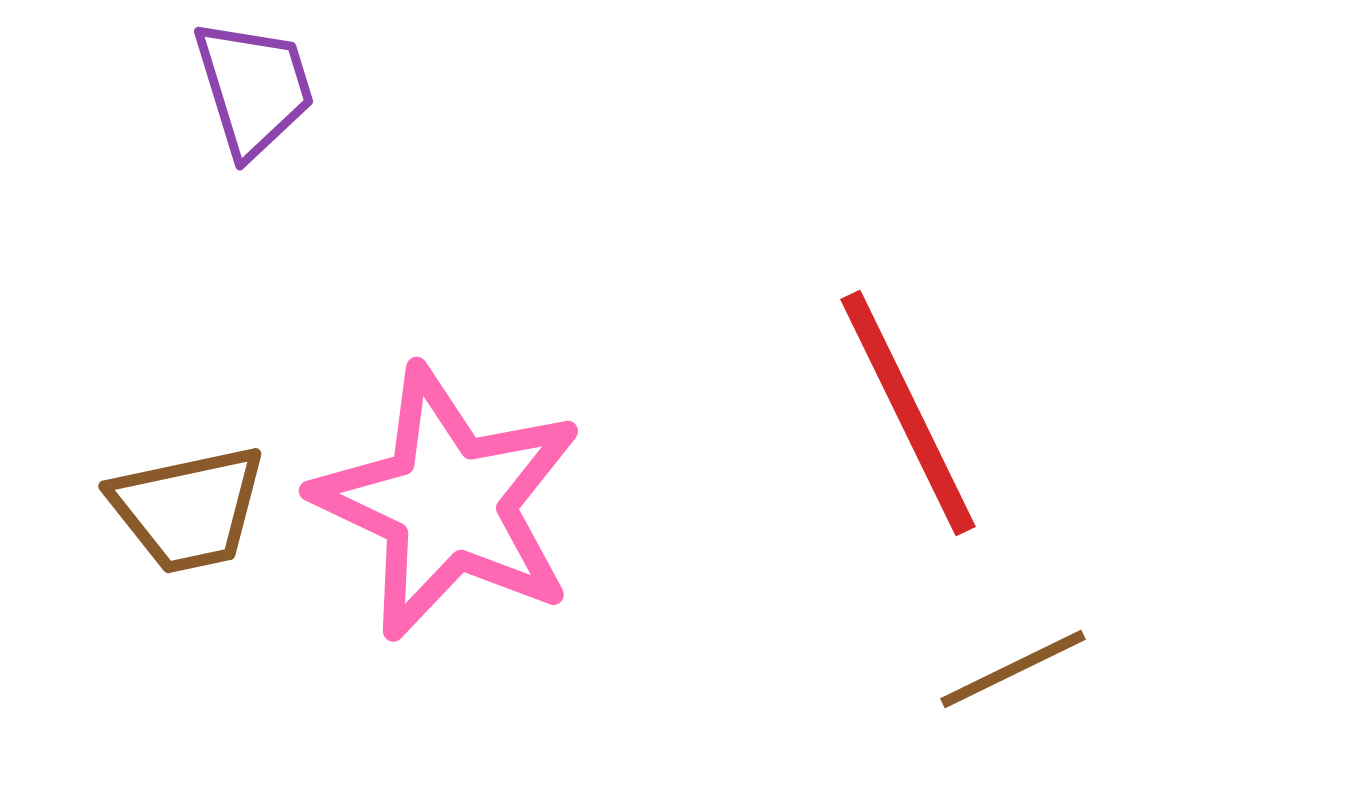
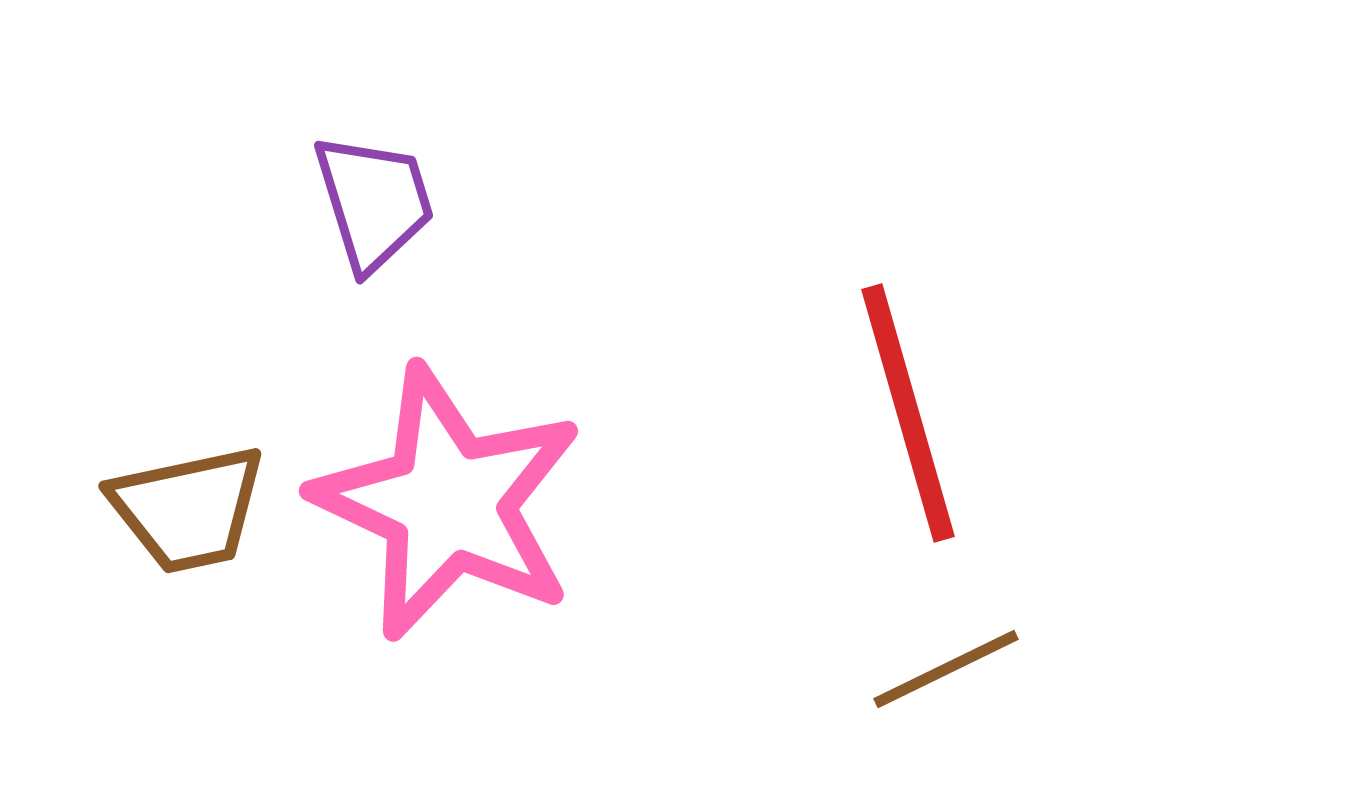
purple trapezoid: moved 120 px right, 114 px down
red line: rotated 10 degrees clockwise
brown line: moved 67 px left
